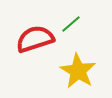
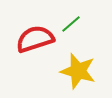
yellow star: rotated 15 degrees counterclockwise
